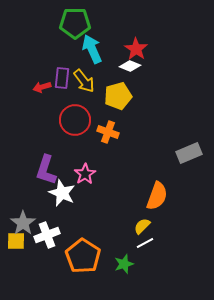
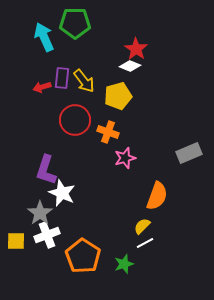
cyan arrow: moved 48 px left, 12 px up
pink star: moved 40 px right, 16 px up; rotated 15 degrees clockwise
gray star: moved 17 px right, 10 px up
